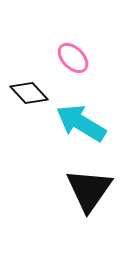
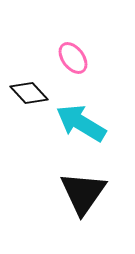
pink ellipse: rotated 8 degrees clockwise
black triangle: moved 6 px left, 3 px down
